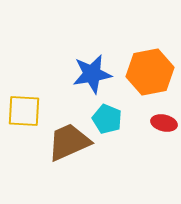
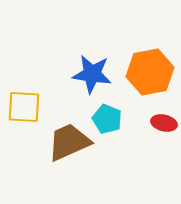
blue star: rotated 18 degrees clockwise
yellow square: moved 4 px up
